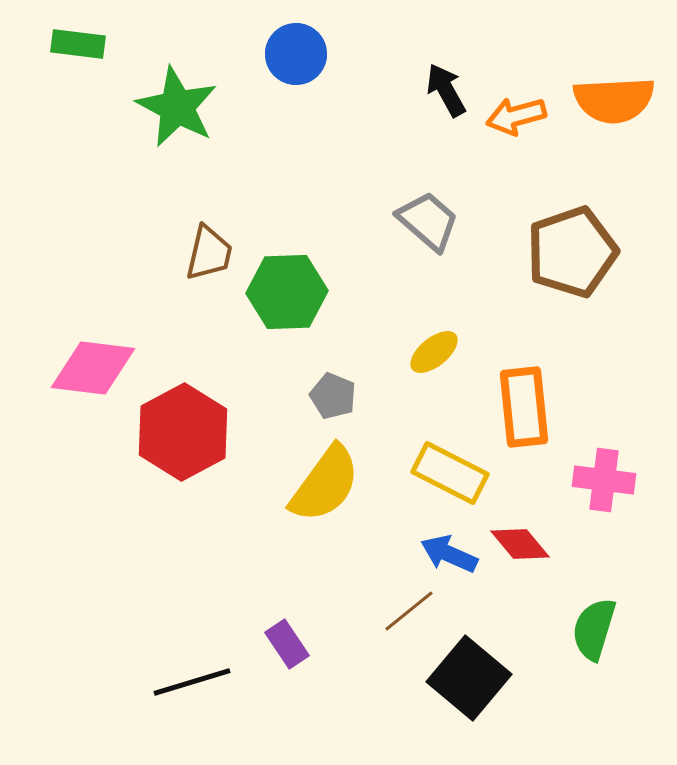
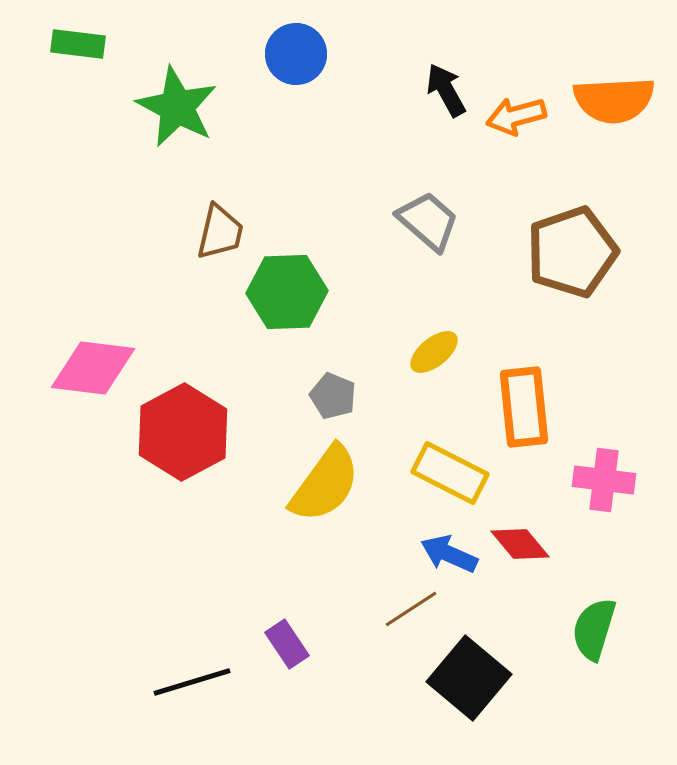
brown trapezoid: moved 11 px right, 21 px up
brown line: moved 2 px right, 2 px up; rotated 6 degrees clockwise
